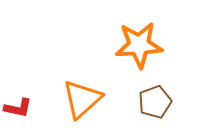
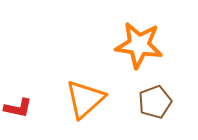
orange star: rotated 12 degrees clockwise
orange triangle: moved 3 px right
